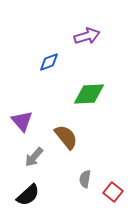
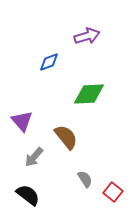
gray semicircle: rotated 138 degrees clockwise
black semicircle: rotated 100 degrees counterclockwise
